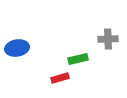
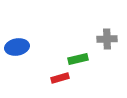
gray cross: moved 1 px left
blue ellipse: moved 1 px up
